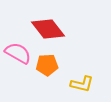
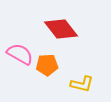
red diamond: moved 13 px right
pink semicircle: moved 2 px right, 1 px down
